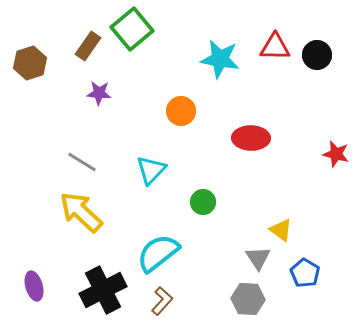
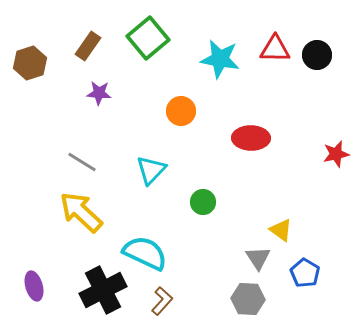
green square: moved 16 px right, 9 px down
red triangle: moved 2 px down
red star: rotated 28 degrees counterclockwise
cyan semicircle: moved 13 px left; rotated 63 degrees clockwise
